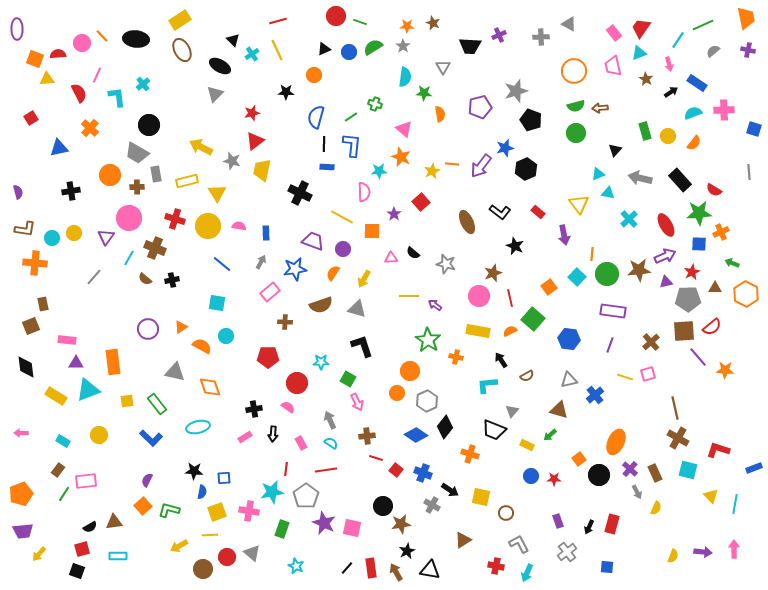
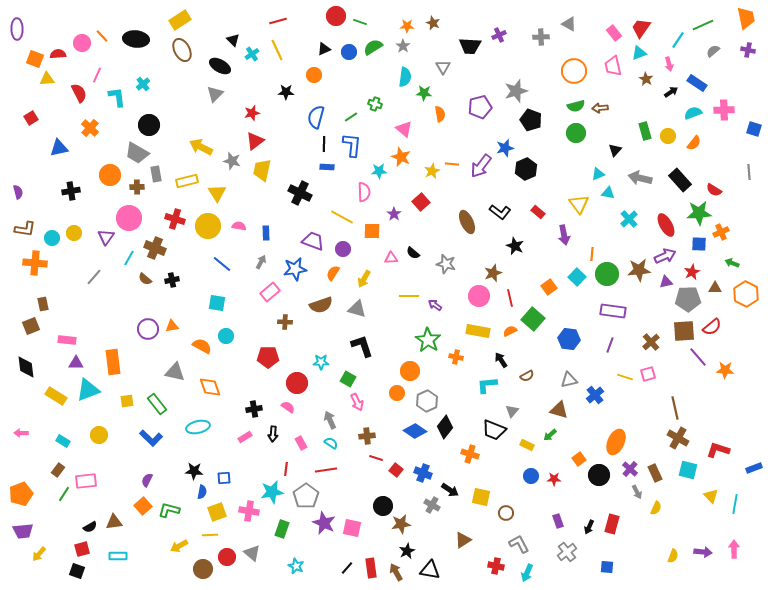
orange triangle at (181, 327): moved 9 px left, 1 px up; rotated 24 degrees clockwise
blue diamond at (416, 435): moved 1 px left, 4 px up
